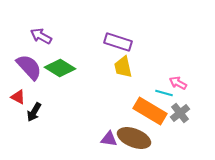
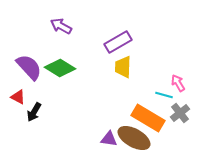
purple arrow: moved 20 px right, 10 px up
purple rectangle: rotated 48 degrees counterclockwise
yellow trapezoid: rotated 15 degrees clockwise
pink arrow: rotated 30 degrees clockwise
cyan line: moved 2 px down
orange rectangle: moved 2 px left, 7 px down
brown ellipse: rotated 8 degrees clockwise
